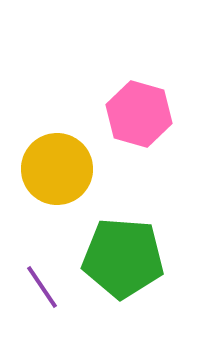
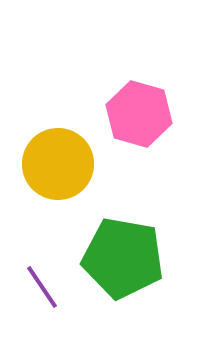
yellow circle: moved 1 px right, 5 px up
green pentagon: rotated 6 degrees clockwise
